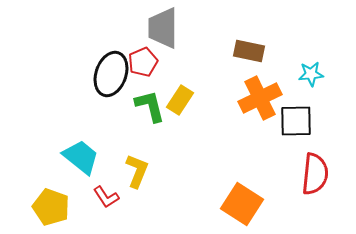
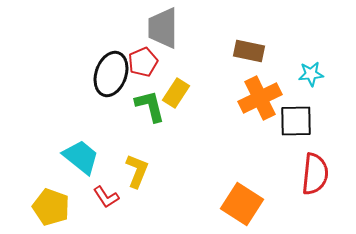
yellow rectangle: moved 4 px left, 7 px up
